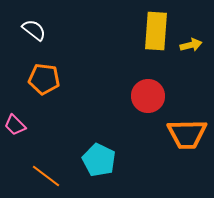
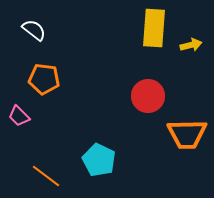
yellow rectangle: moved 2 px left, 3 px up
pink trapezoid: moved 4 px right, 9 px up
